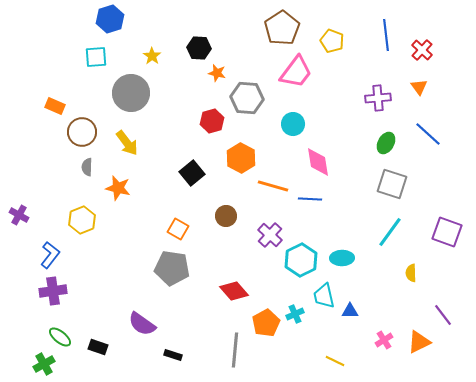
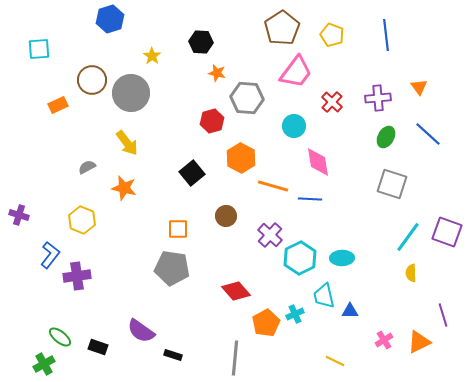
yellow pentagon at (332, 41): moved 6 px up
black hexagon at (199, 48): moved 2 px right, 6 px up
red cross at (422, 50): moved 90 px left, 52 px down
cyan square at (96, 57): moved 57 px left, 8 px up
orange rectangle at (55, 106): moved 3 px right, 1 px up; rotated 48 degrees counterclockwise
cyan circle at (293, 124): moved 1 px right, 2 px down
brown circle at (82, 132): moved 10 px right, 52 px up
green ellipse at (386, 143): moved 6 px up
gray semicircle at (87, 167): rotated 60 degrees clockwise
orange star at (118, 188): moved 6 px right
purple cross at (19, 215): rotated 12 degrees counterclockwise
yellow hexagon at (82, 220): rotated 16 degrees counterclockwise
orange square at (178, 229): rotated 30 degrees counterclockwise
cyan line at (390, 232): moved 18 px right, 5 px down
cyan hexagon at (301, 260): moved 1 px left, 2 px up
purple cross at (53, 291): moved 24 px right, 15 px up
red diamond at (234, 291): moved 2 px right
purple line at (443, 315): rotated 20 degrees clockwise
purple semicircle at (142, 324): moved 1 px left, 7 px down
gray line at (235, 350): moved 8 px down
